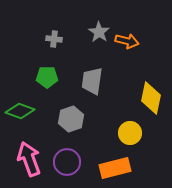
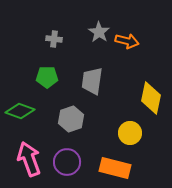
orange rectangle: rotated 28 degrees clockwise
